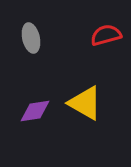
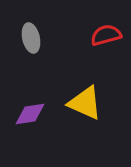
yellow triangle: rotated 6 degrees counterclockwise
purple diamond: moved 5 px left, 3 px down
